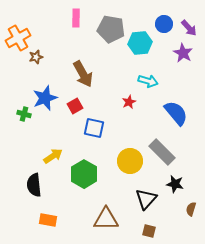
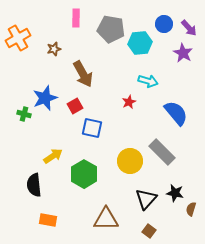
brown star: moved 18 px right, 8 px up
blue square: moved 2 px left
black star: moved 9 px down
brown square: rotated 24 degrees clockwise
